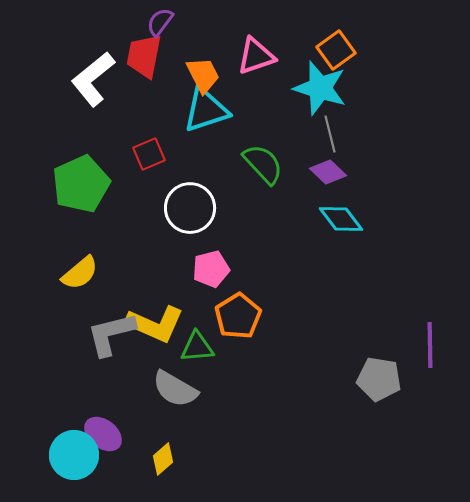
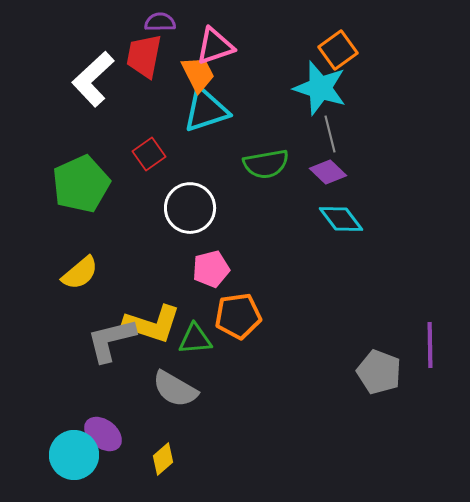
purple semicircle: rotated 52 degrees clockwise
orange square: moved 2 px right
pink triangle: moved 41 px left, 10 px up
orange trapezoid: moved 5 px left, 1 px up
white L-shape: rotated 4 degrees counterclockwise
red square: rotated 12 degrees counterclockwise
green semicircle: moved 3 px right; rotated 123 degrees clockwise
orange pentagon: rotated 24 degrees clockwise
yellow L-shape: moved 3 px left; rotated 6 degrees counterclockwise
gray L-shape: moved 6 px down
green triangle: moved 2 px left, 8 px up
gray pentagon: moved 7 px up; rotated 12 degrees clockwise
